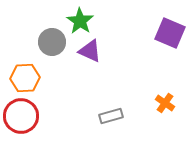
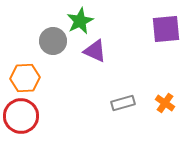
green star: rotated 12 degrees clockwise
purple square: moved 4 px left, 4 px up; rotated 28 degrees counterclockwise
gray circle: moved 1 px right, 1 px up
purple triangle: moved 5 px right
gray rectangle: moved 12 px right, 13 px up
